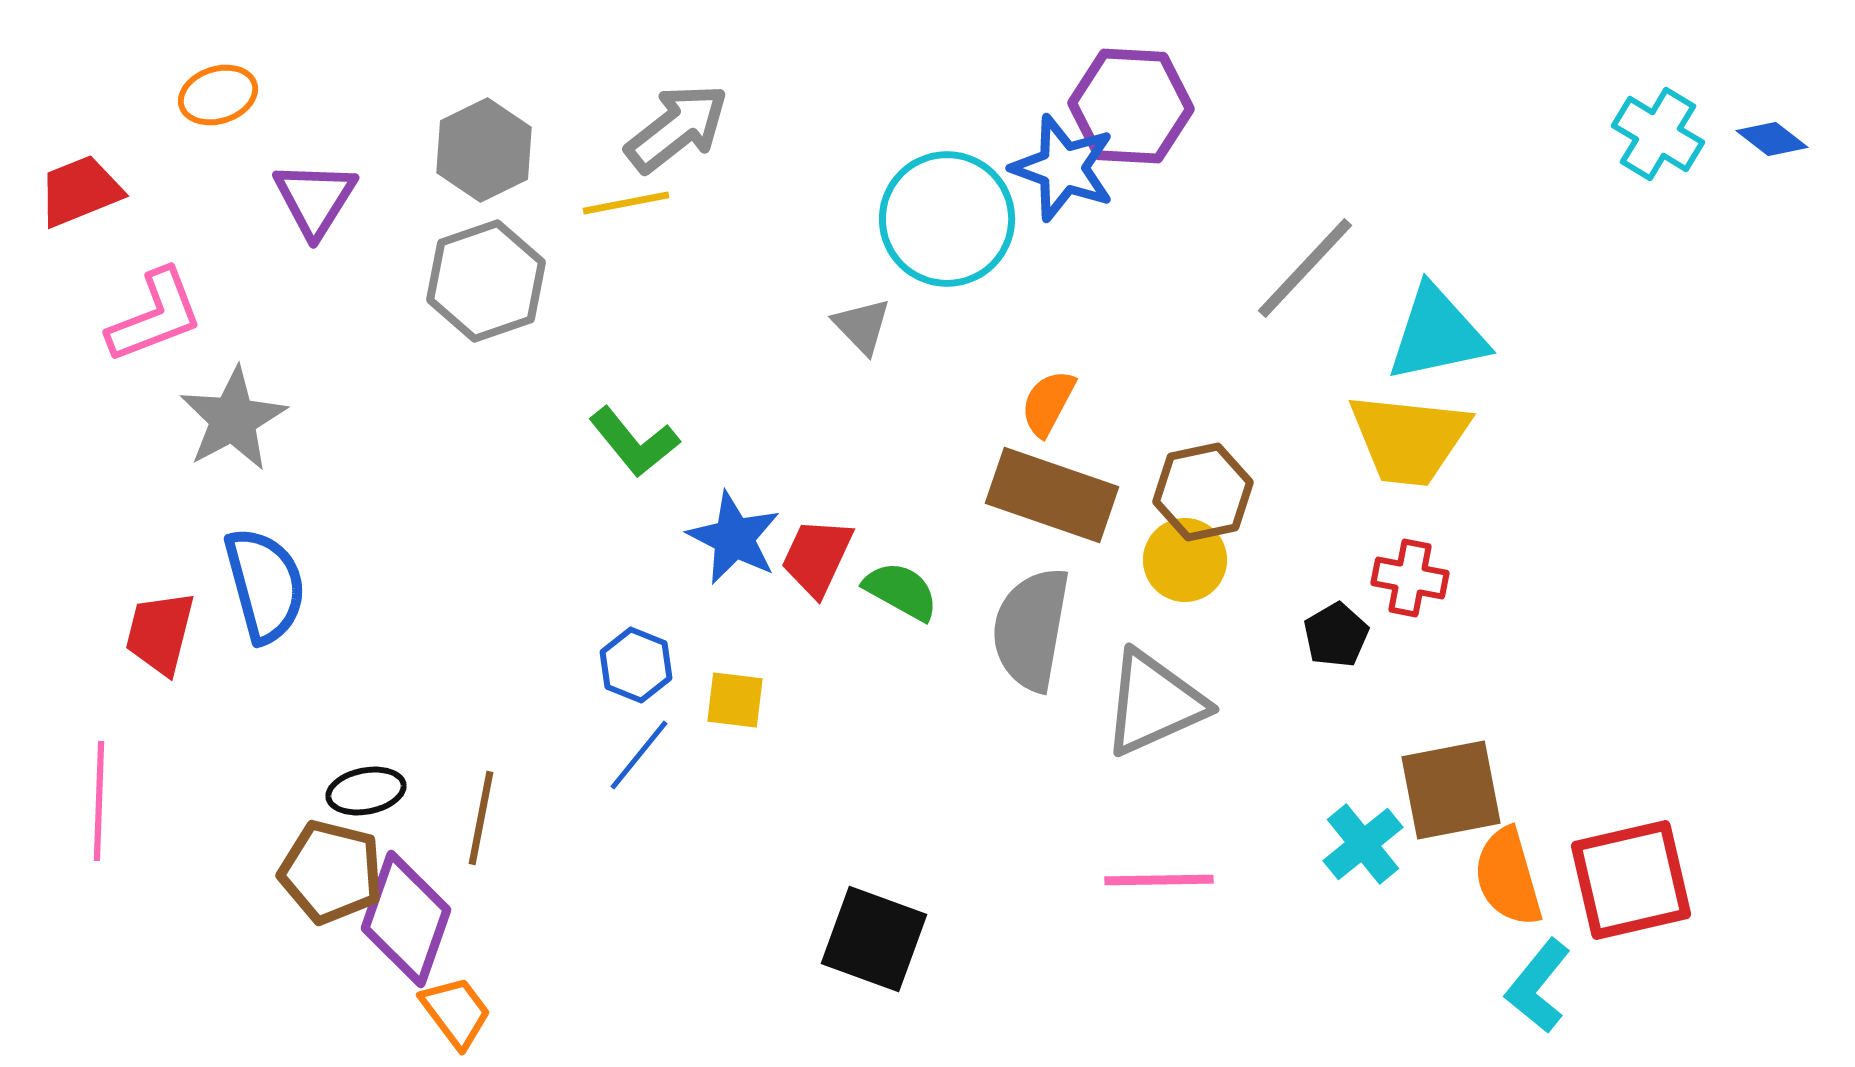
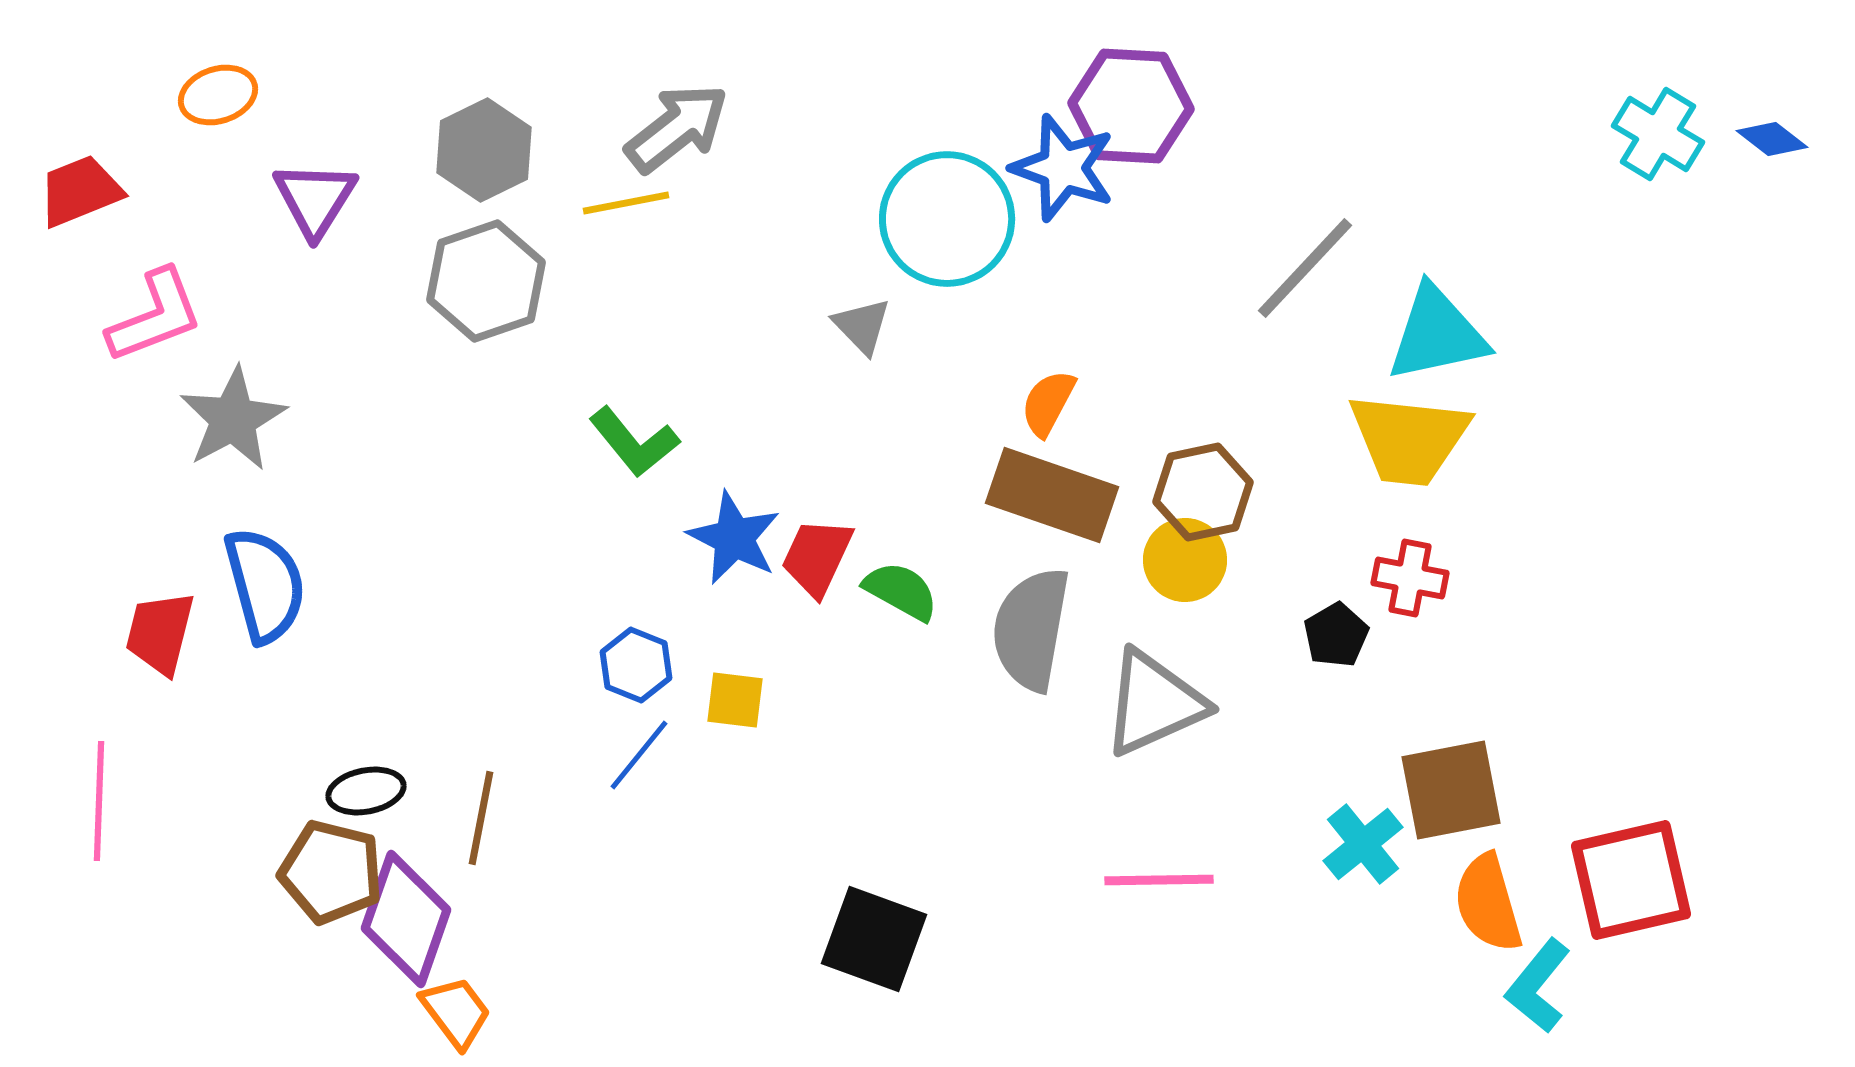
orange semicircle at (1508, 877): moved 20 px left, 26 px down
